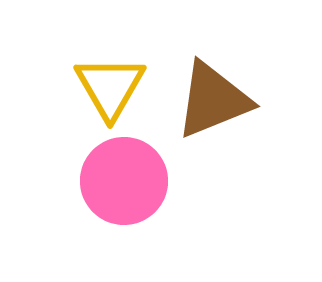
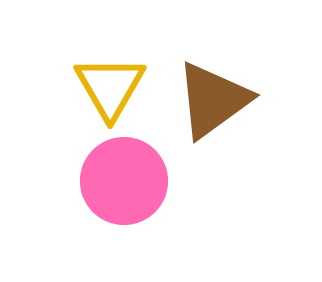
brown triangle: rotated 14 degrees counterclockwise
